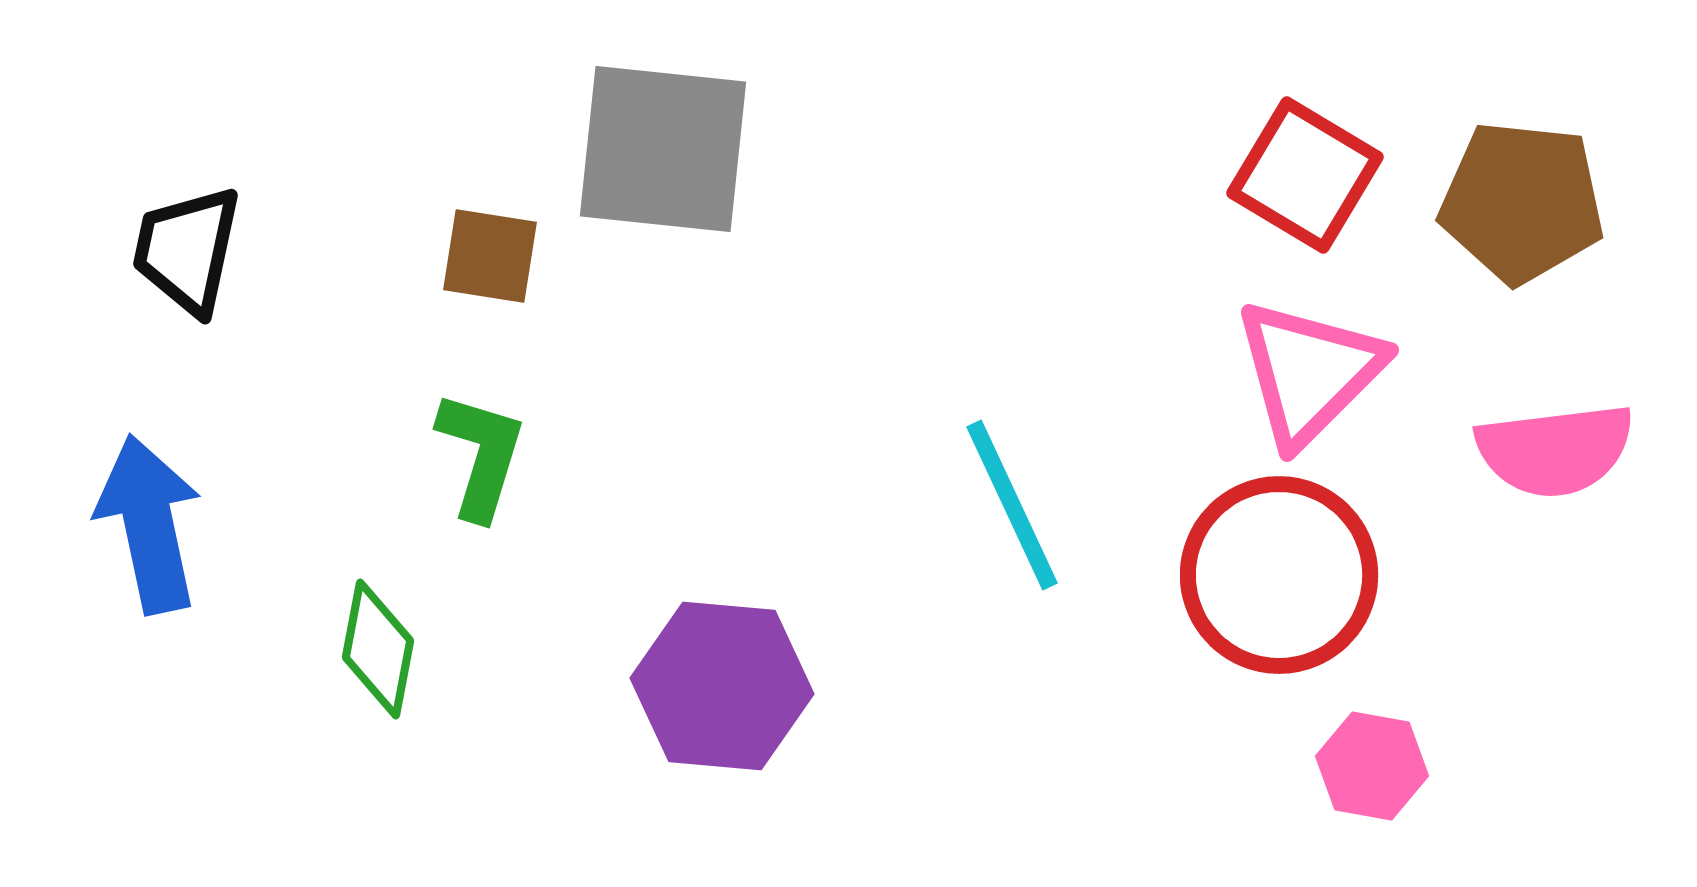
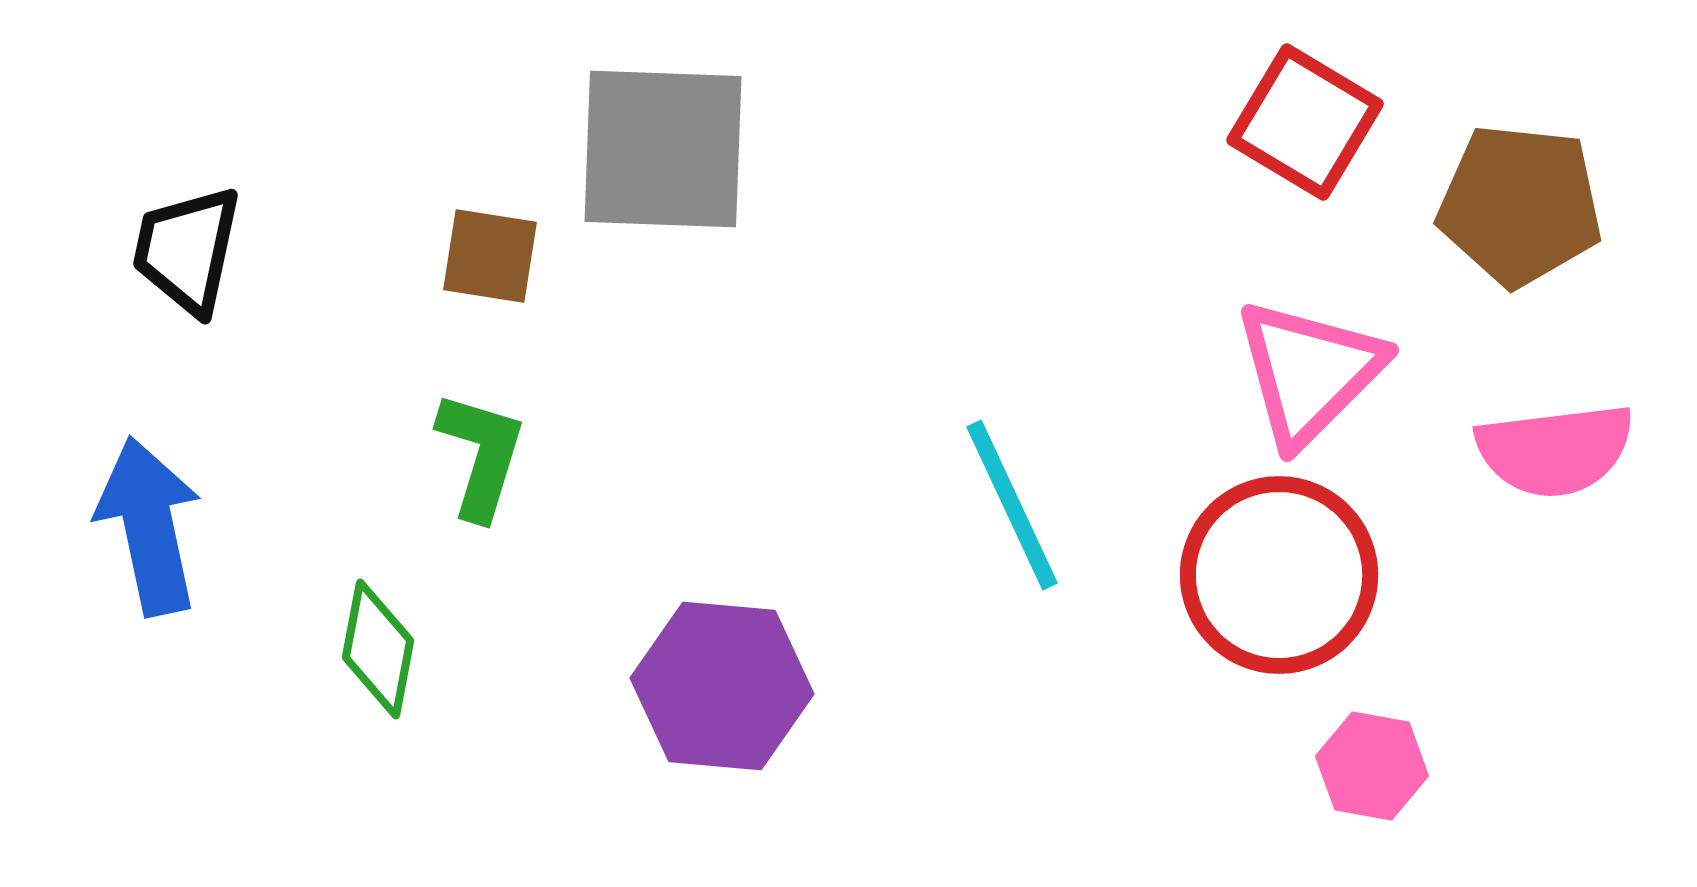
gray square: rotated 4 degrees counterclockwise
red square: moved 53 px up
brown pentagon: moved 2 px left, 3 px down
blue arrow: moved 2 px down
